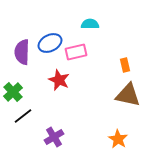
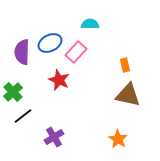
pink rectangle: rotated 35 degrees counterclockwise
